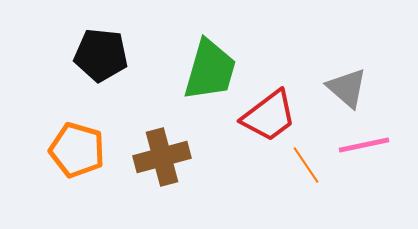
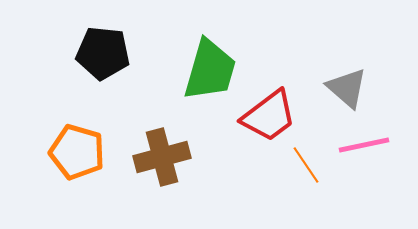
black pentagon: moved 2 px right, 2 px up
orange pentagon: moved 2 px down
